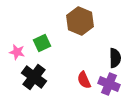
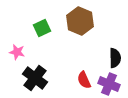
green square: moved 15 px up
black cross: moved 1 px right, 1 px down
